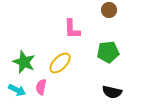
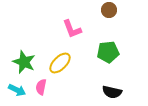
pink L-shape: rotated 20 degrees counterclockwise
